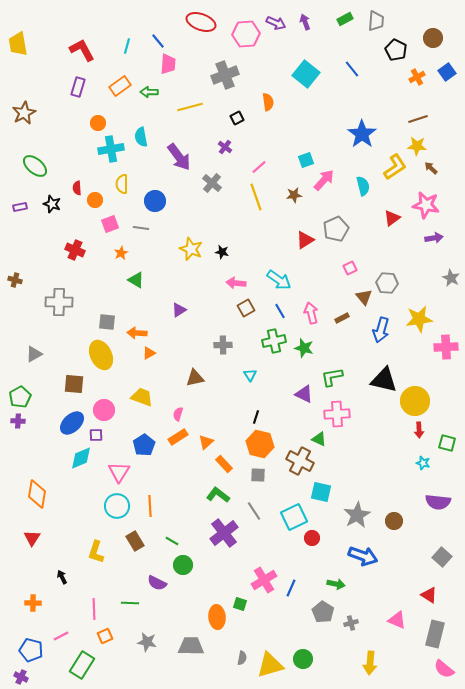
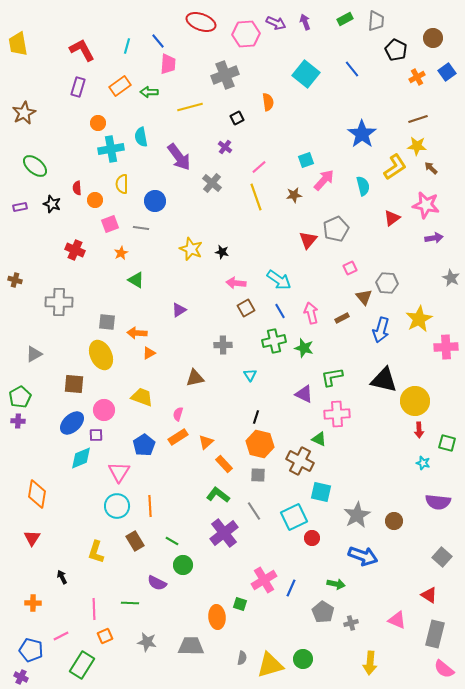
red triangle at (305, 240): moved 3 px right; rotated 18 degrees counterclockwise
yellow star at (419, 319): rotated 20 degrees counterclockwise
